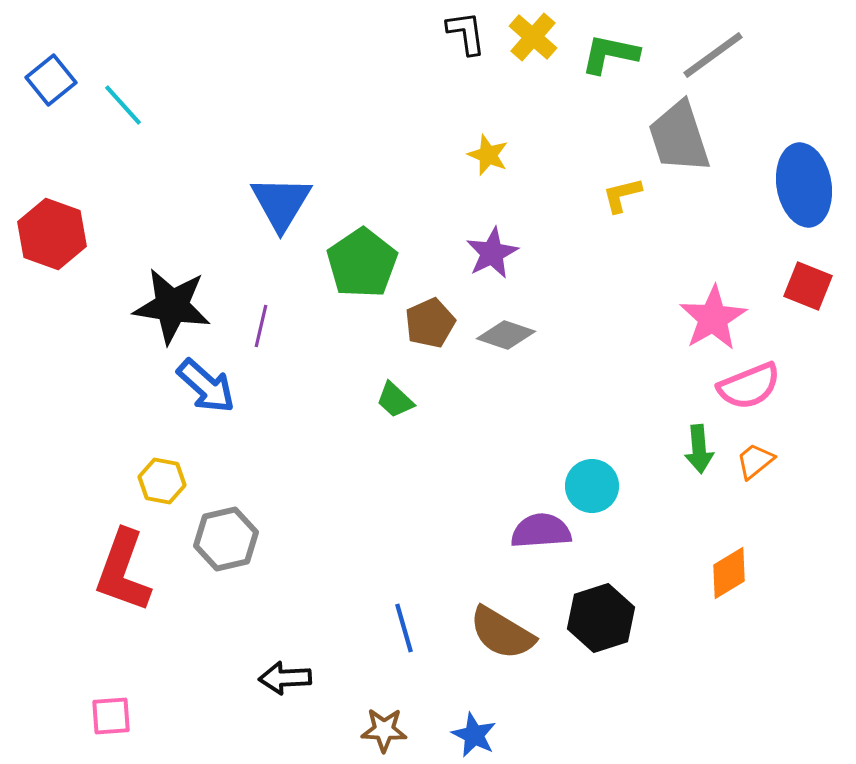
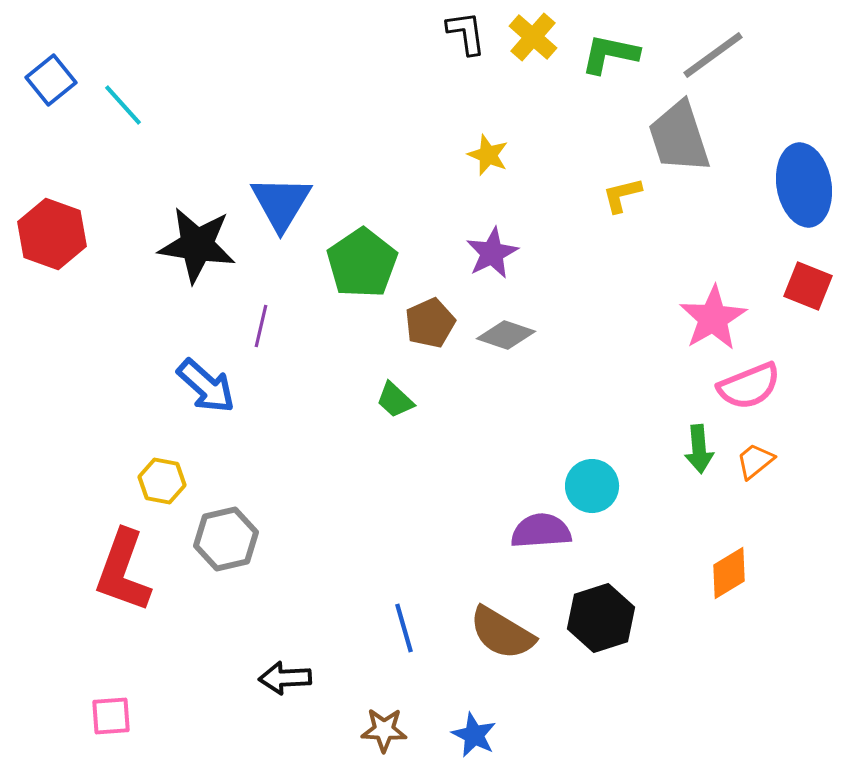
black star: moved 25 px right, 61 px up
